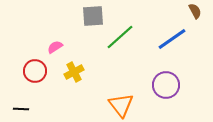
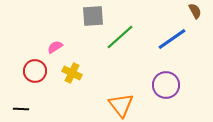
yellow cross: moved 2 px left, 1 px down; rotated 36 degrees counterclockwise
